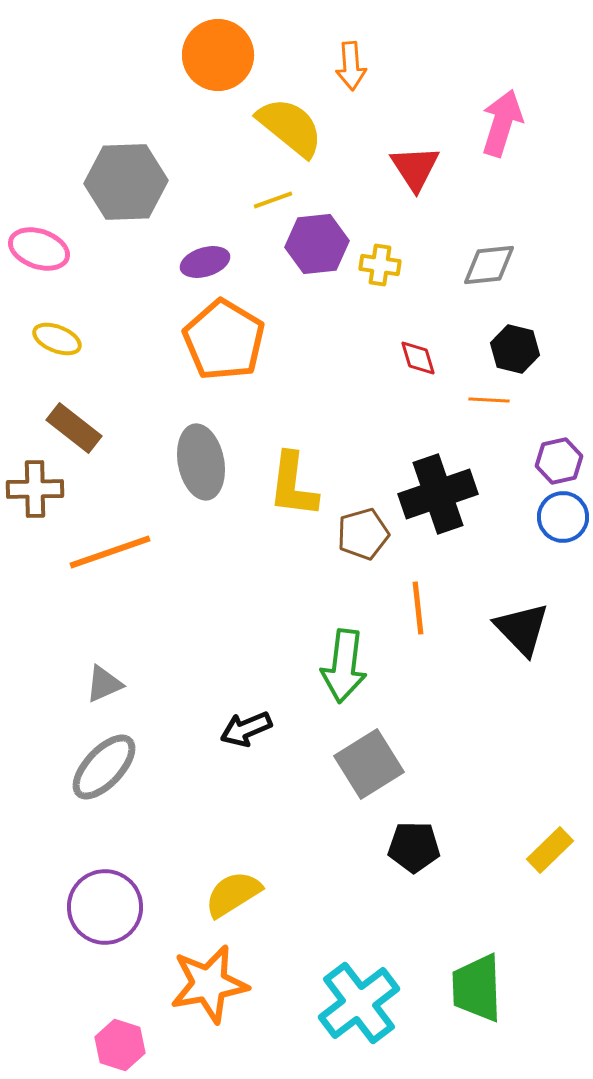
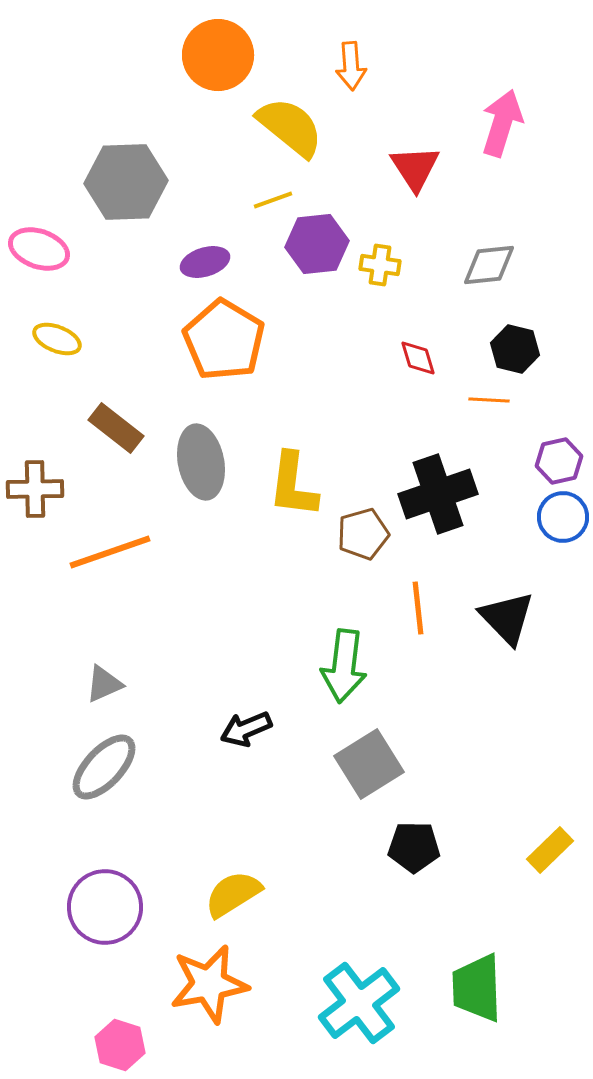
brown rectangle at (74, 428): moved 42 px right
black triangle at (522, 629): moved 15 px left, 11 px up
